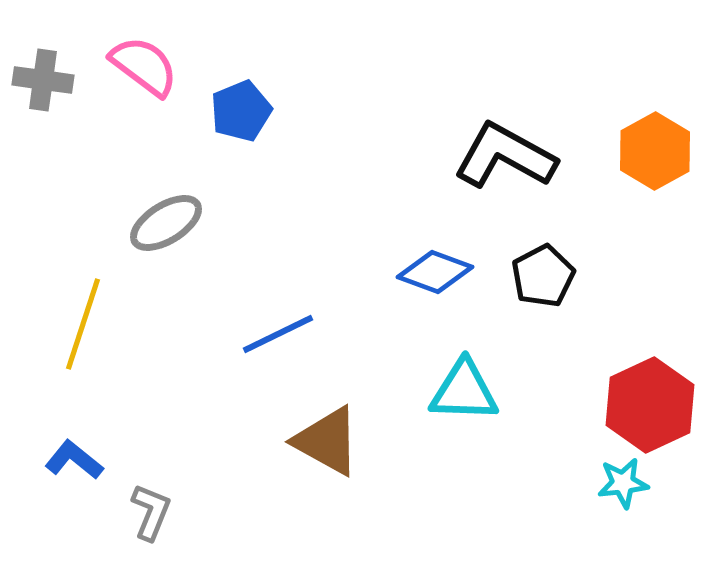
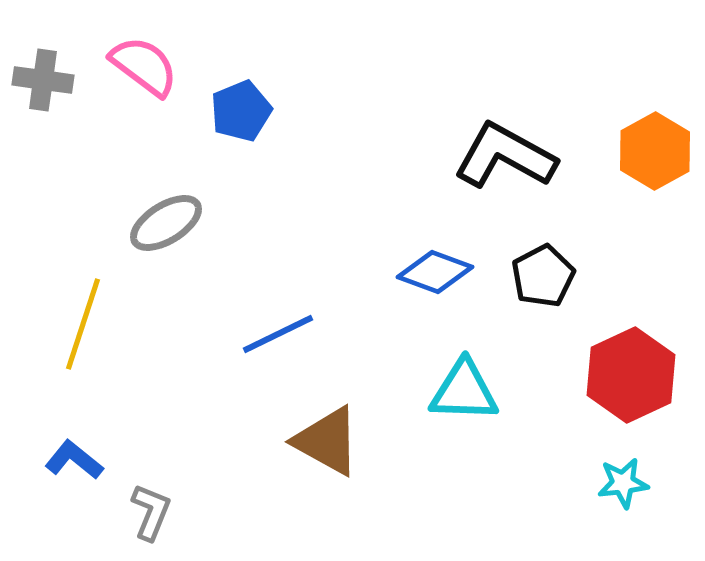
red hexagon: moved 19 px left, 30 px up
